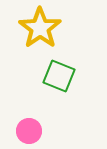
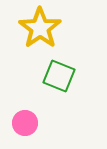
pink circle: moved 4 px left, 8 px up
